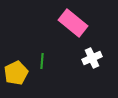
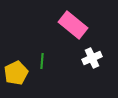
pink rectangle: moved 2 px down
